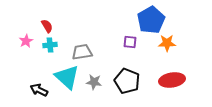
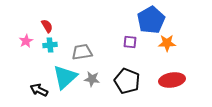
cyan triangle: moved 2 px left; rotated 36 degrees clockwise
gray star: moved 2 px left, 3 px up
